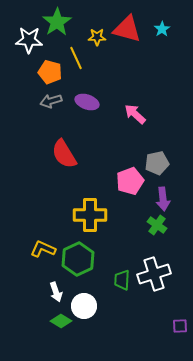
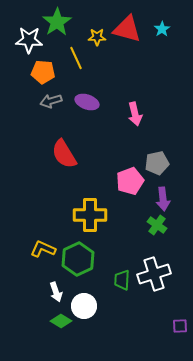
orange pentagon: moved 7 px left; rotated 10 degrees counterclockwise
pink arrow: rotated 145 degrees counterclockwise
